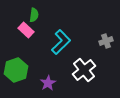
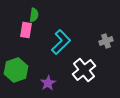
pink rectangle: rotated 56 degrees clockwise
